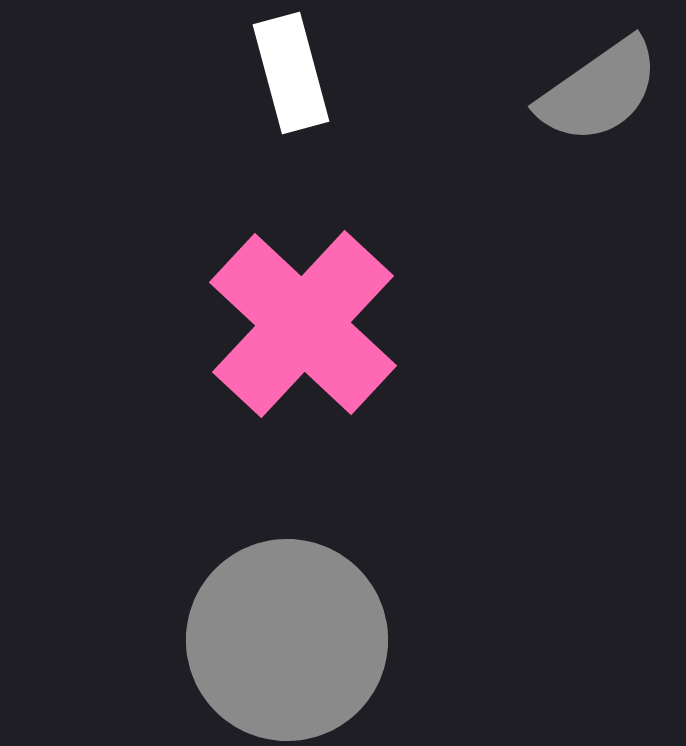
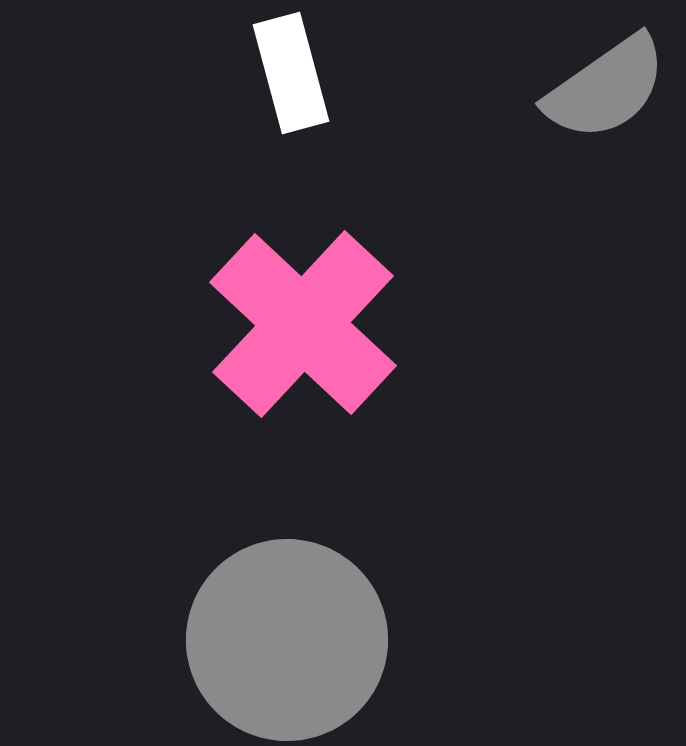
gray semicircle: moved 7 px right, 3 px up
